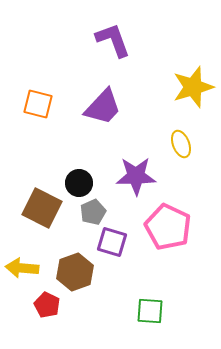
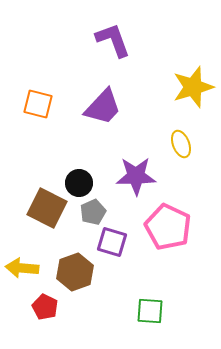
brown square: moved 5 px right
red pentagon: moved 2 px left, 2 px down
